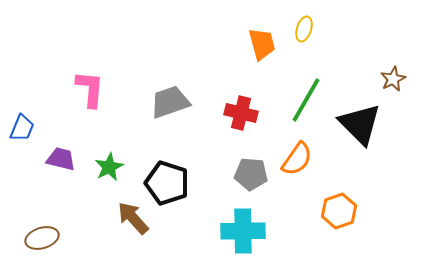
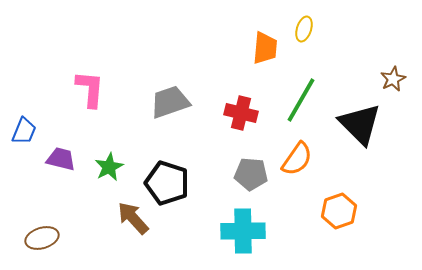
orange trapezoid: moved 3 px right, 4 px down; rotated 20 degrees clockwise
green line: moved 5 px left
blue trapezoid: moved 2 px right, 3 px down
